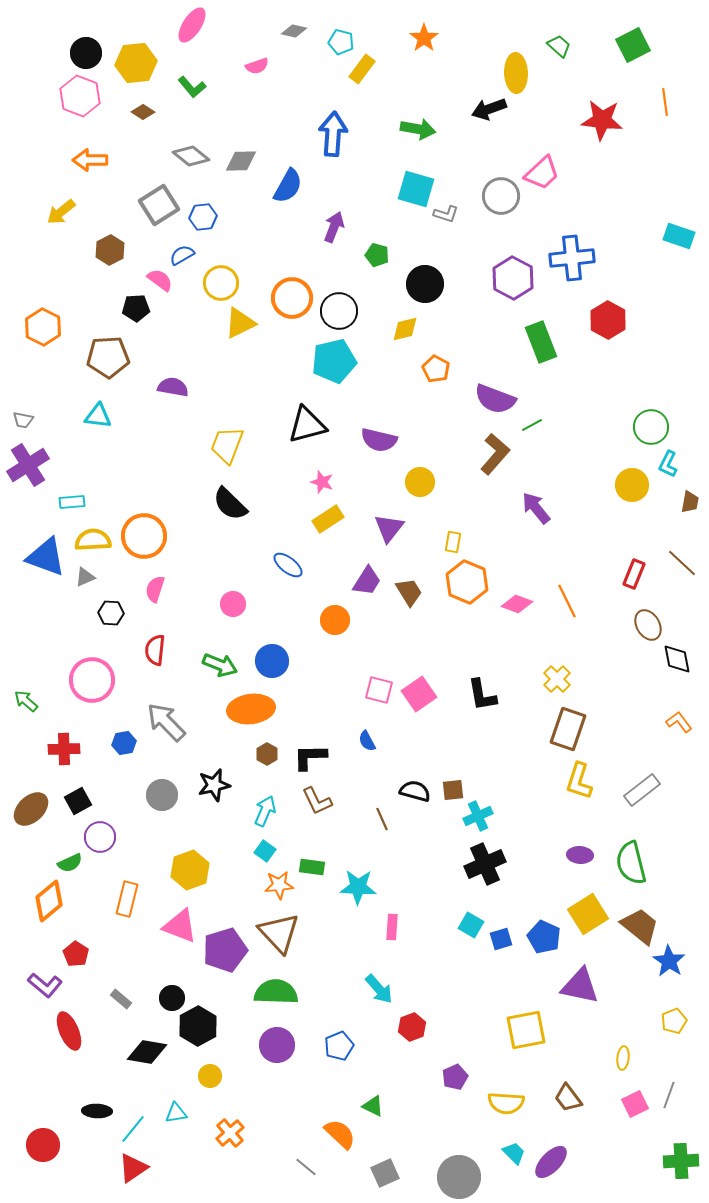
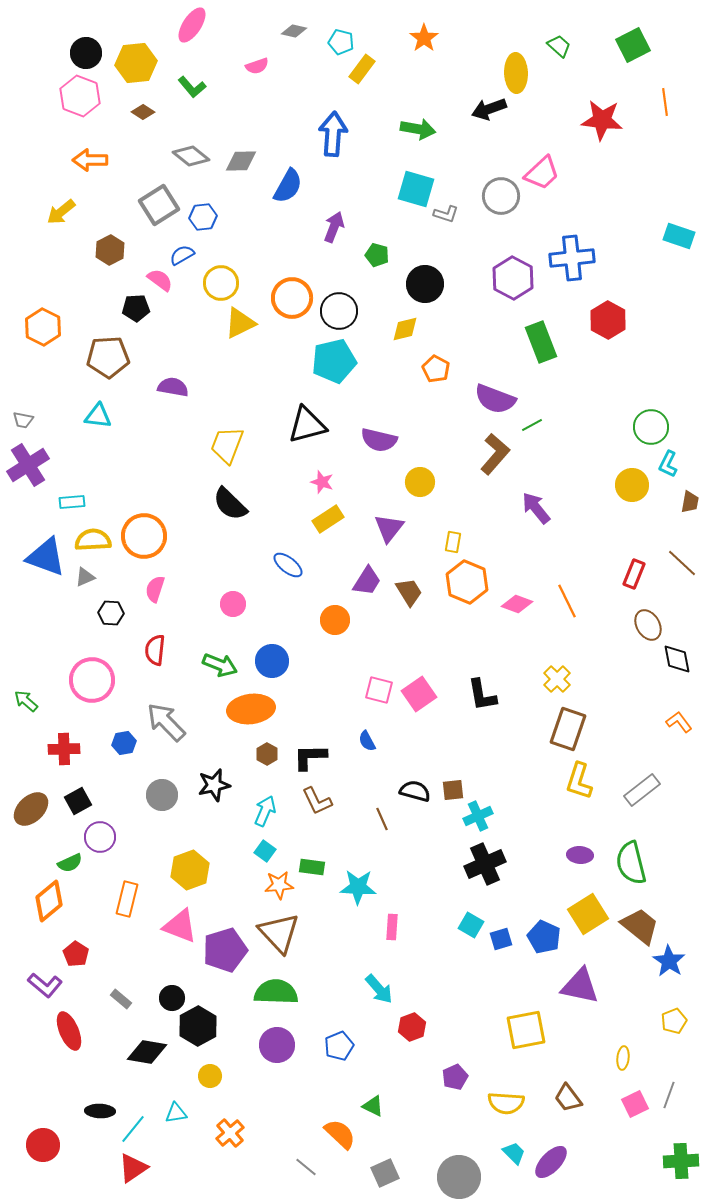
black ellipse at (97, 1111): moved 3 px right
